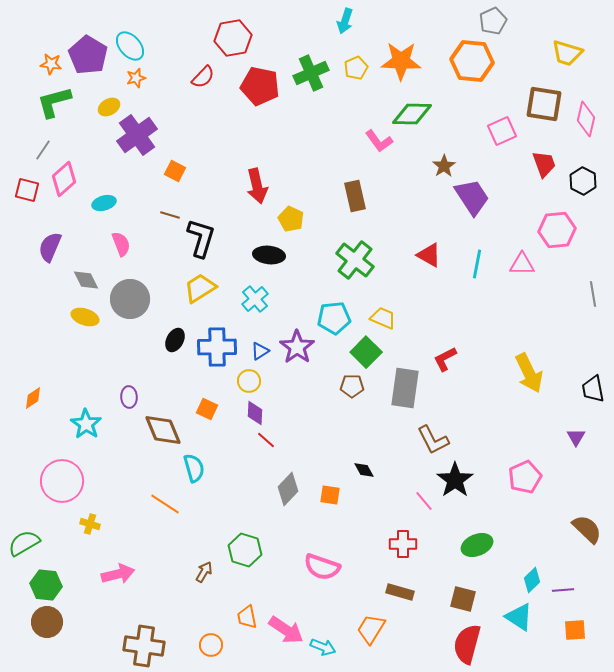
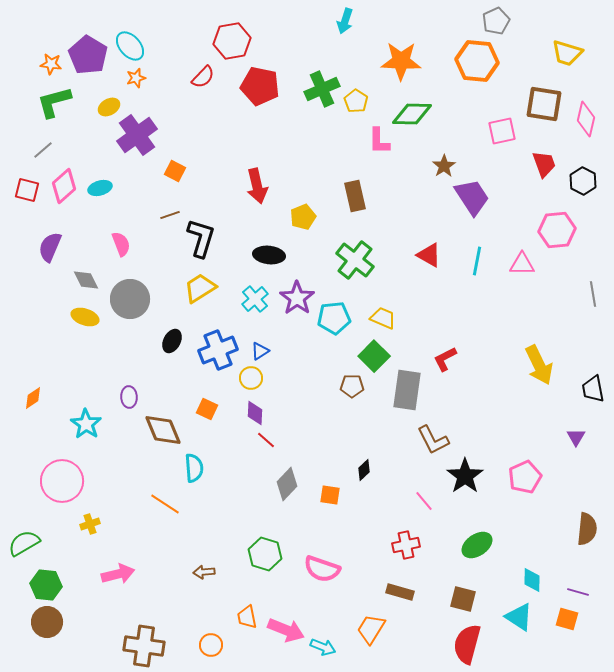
gray pentagon at (493, 21): moved 3 px right
red hexagon at (233, 38): moved 1 px left, 3 px down
orange hexagon at (472, 61): moved 5 px right
yellow pentagon at (356, 68): moved 33 px down; rotated 15 degrees counterclockwise
green cross at (311, 73): moved 11 px right, 16 px down
pink square at (502, 131): rotated 12 degrees clockwise
pink L-shape at (379, 141): rotated 36 degrees clockwise
gray line at (43, 150): rotated 15 degrees clockwise
pink diamond at (64, 179): moved 7 px down
cyan ellipse at (104, 203): moved 4 px left, 15 px up
brown line at (170, 215): rotated 36 degrees counterclockwise
yellow pentagon at (291, 219): moved 12 px right, 2 px up; rotated 25 degrees clockwise
cyan line at (477, 264): moved 3 px up
black ellipse at (175, 340): moved 3 px left, 1 px down
blue cross at (217, 347): moved 1 px right, 3 px down; rotated 21 degrees counterclockwise
purple star at (297, 347): moved 49 px up
green square at (366, 352): moved 8 px right, 4 px down
yellow arrow at (529, 373): moved 10 px right, 8 px up
yellow circle at (249, 381): moved 2 px right, 3 px up
gray rectangle at (405, 388): moved 2 px right, 2 px down
cyan semicircle at (194, 468): rotated 12 degrees clockwise
black diamond at (364, 470): rotated 75 degrees clockwise
black star at (455, 480): moved 10 px right, 4 px up
gray diamond at (288, 489): moved 1 px left, 5 px up
yellow cross at (90, 524): rotated 36 degrees counterclockwise
brown semicircle at (587, 529): rotated 52 degrees clockwise
red cross at (403, 544): moved 3 px right, 1 px down; rotated 12 degrees counterclockwise
green ellipse at (477, 545): rotated 12 degrees counterclockwise
green hexagon at (245, 550): moved 20 px right, 4 px down
pink semicircle at (322, 567): moved 2 px down
brown arrow at (204, 572): rotated 125 degrees counterclockwise
cyan diamond at (532, 580): rotated 45 degrees counterclockwise
purple line at (563, 590): moved 15 px right, 2 px down; rotated 20 degrees clockwise
pink arrow at (286, 630): rotated 12 degrees counterclockwise
orange square at (575, 630): moved 8 px left, 11 px up; rotated 20 degrees clockwise
